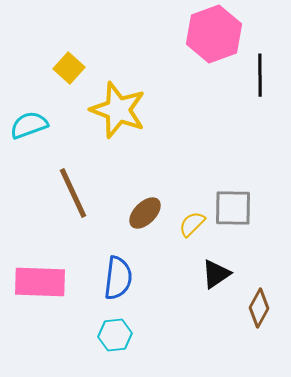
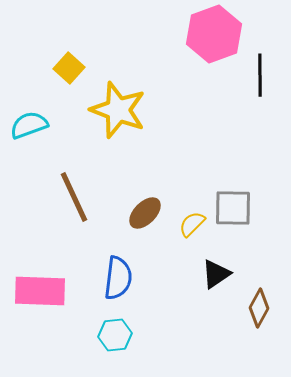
brown line: moved 1 px right, 4 px down
pink rectangle: moved 9 px down
